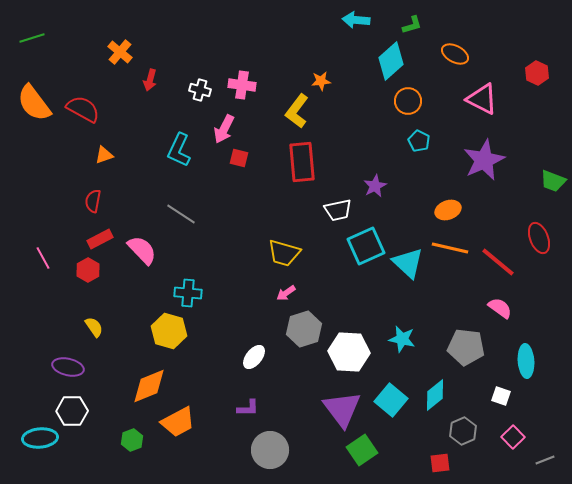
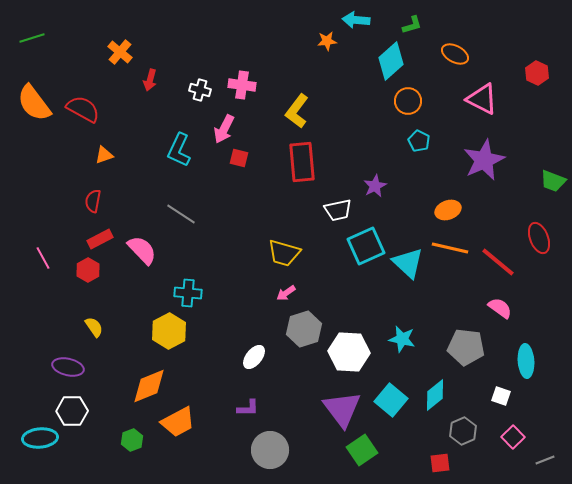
orange star at (321, 81): moved 6 px right, 40 px up
yellow hexagon at (169, 331): rotated 16 degrees clockwise
